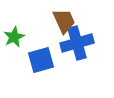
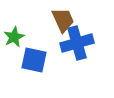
brown trapezoid: moved 1 px left, 1 px up
blue square: moved 7 px left; rotated 28 degrees clockwise
